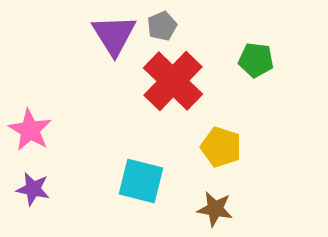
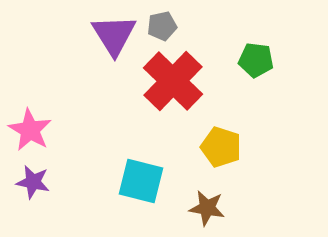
gray pentagon: rotated 12 degrees clockwise
purple star: moved 7 px up
brown star: moved 8 px left, 1 px up
